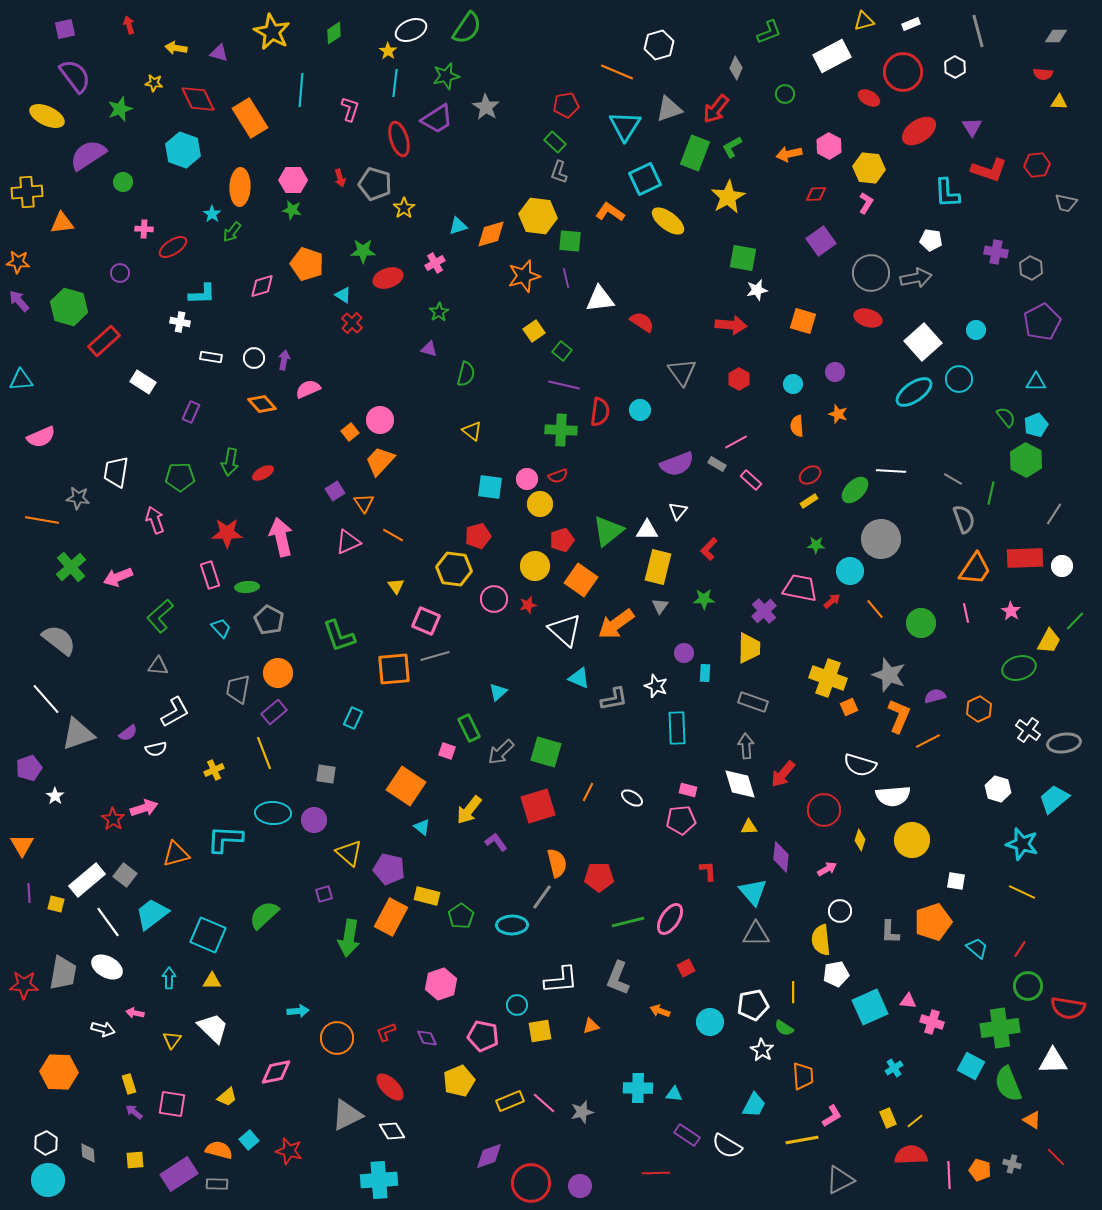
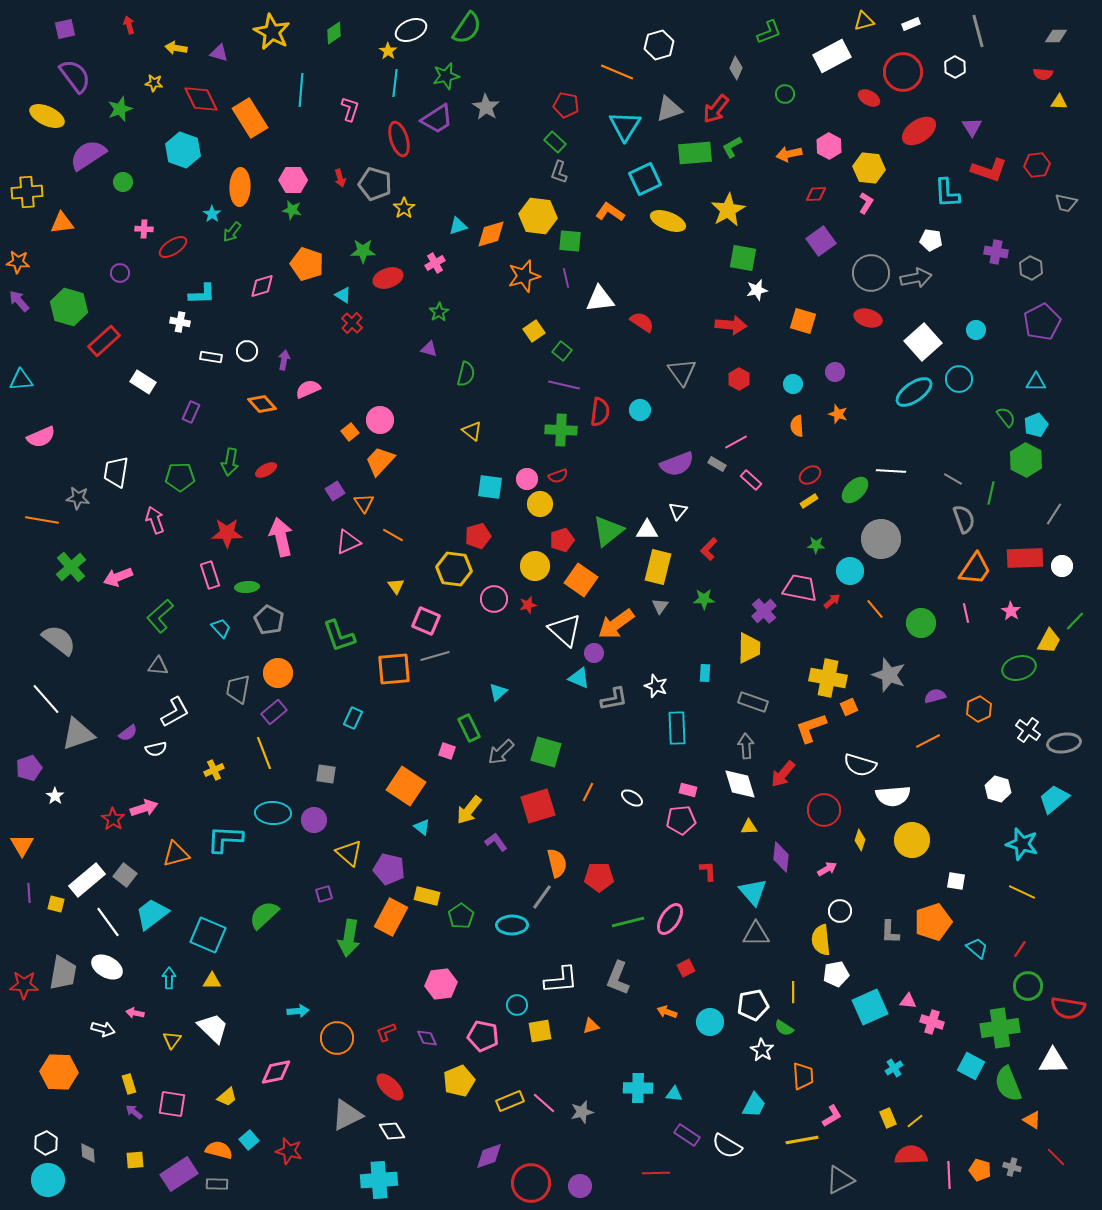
red diamond at (198, 99): moved 3 px right
red pentagon at (566, 105): rotated 20 degrees clockwise
green rectangle at (695, 153): rotated 64 degrees clockwise
yellow star at (728, 197): moved 13 px down
yellow ellipse at (668, 221): rotated 16 degrees counterclockwise
white circle at (254, 358): moved 7 px left, 7 px up
red ellipse at (263, 473): moved 3 px right, 3 px up
purple circle at (684, 653): moved 90 px left
yellow cross at (828, 678): rotated 9 degrees counterclockwise
orange L-shape at (899, 716): moved 88 px left, 12 px down; rotated 132 degrees counterclockwise
pink hexagon at (441, 984): rotated 12 degrees clockwise
orange arrow at (660, 1011): moved 7 px right, 1 px down
gray cross at (1012, 1164): moved 3 px down
